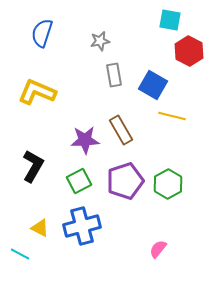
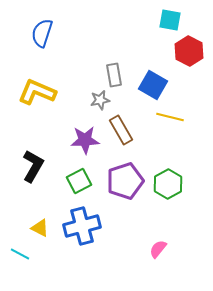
gray star: moved 59 px down
yellow line: moved 2 px left, 1 px down
